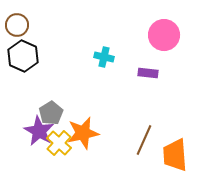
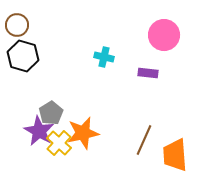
black hexagon: rotated 8 degrees counterclockwise
